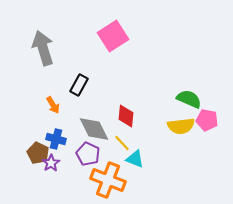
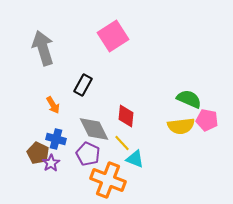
black rectangle: moved 4 px right
